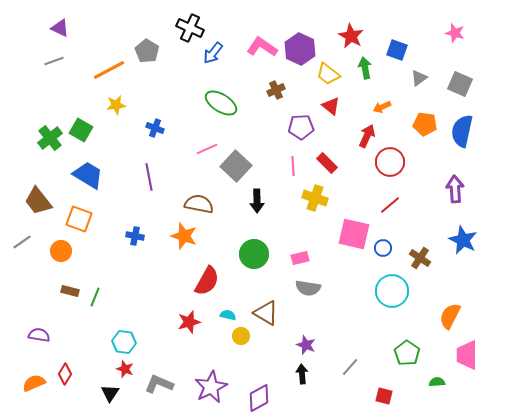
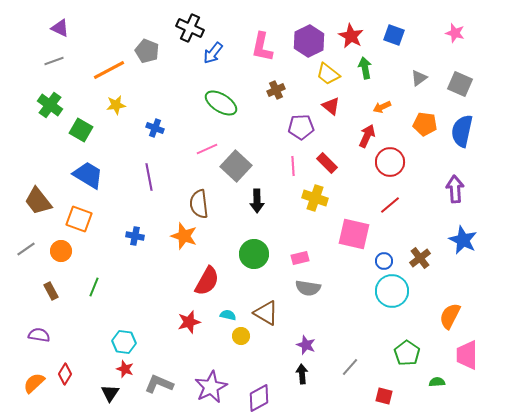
pink L-shape at (262, 47): rotated 112 degrees counterclockwise
purple hexagon at (300, 49): moved 9 px right, 8 px up; rotated 8 degrees clockwise
blue square at (397, 50): moved 3 px left, 15 px up
gray pentagon at (147, 51): rotated 10 degrees counterclockwise
green cross at (50, 138): moved 33 px up; rotated 15 degrees counterclockwise
brown semicircle at (199, 204): rotated 108 degrees counterclockwise
gray line at (22, 242): moved 4 px right, 7 px down
blue circle at (383, 248): moved 1 px right, 13 px down
brown cross at (420, 258): rotated 20 degrees clockwise
brown rectangle at (70, 291): moved 19 px left; rotated 48 degrees clockwise
green line at (95, 297): moved 1 px left, 10 px up
orange semicircle at (34, 383): rotated 20 degrees counterclockwise
